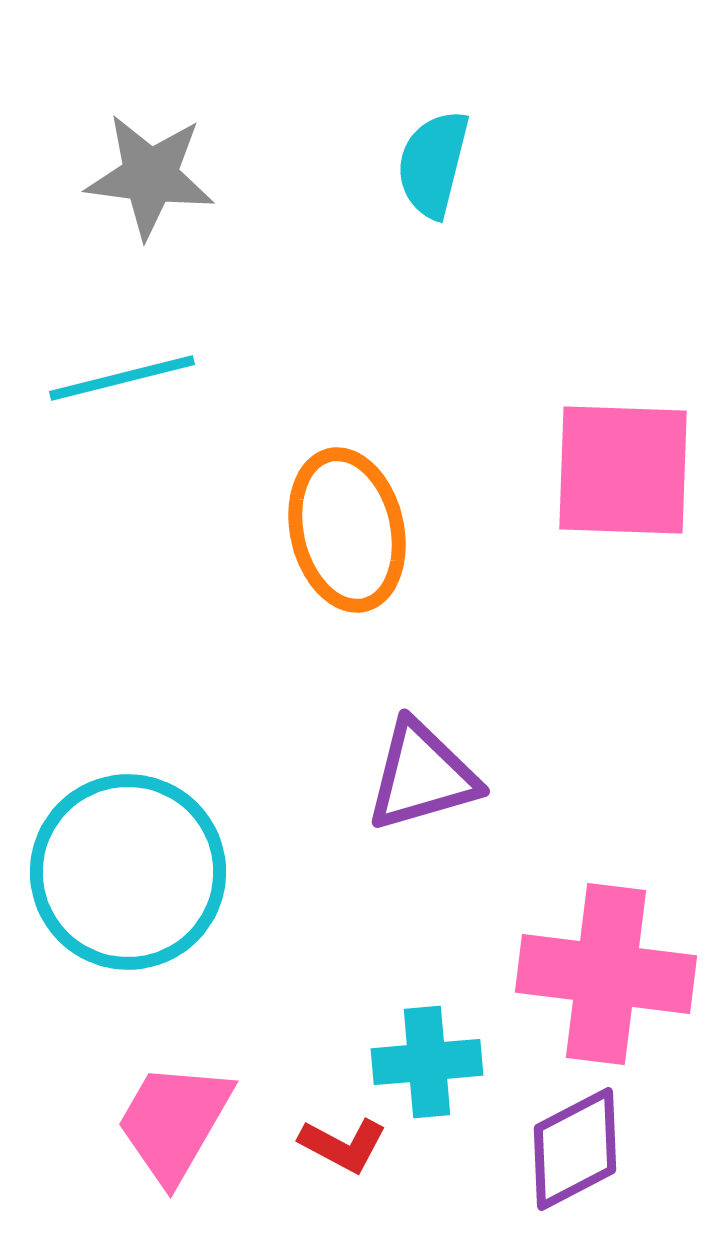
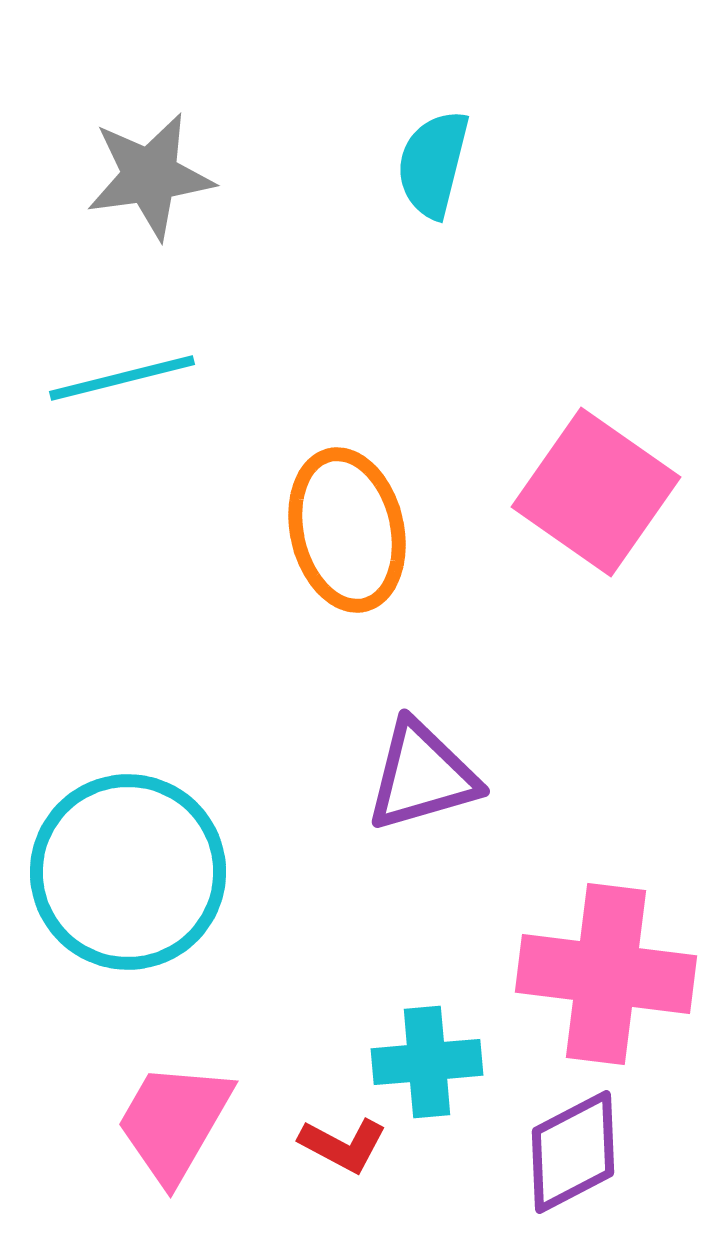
gray star: rotated 15 degrees counterclockwise
pink square: moved 27 px left, 22 px down; rotated 33 degrees clockwise
purple diamond: moved 2 px left, 3 px down
